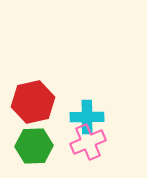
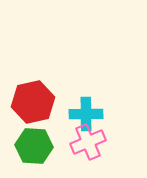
cyan cross: moved 1 px left, 3 px up
green hexagon: rotated 6 degrees clockwise
